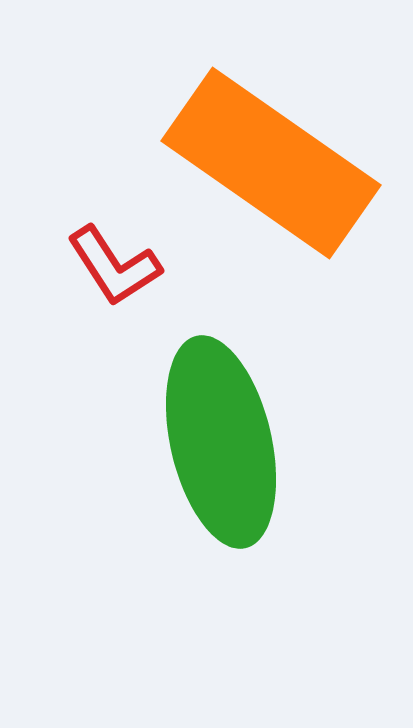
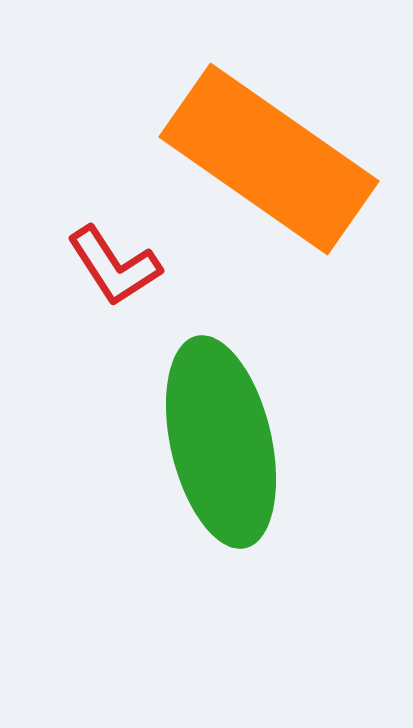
orange rectangle: moved 2 px left, 4 px up
